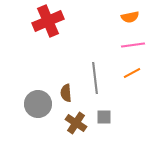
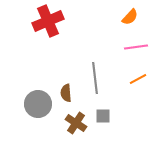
orange semicircle: rotated 36 degrees counterclockwise
pink line: moved 3 px right, 2 px down
orange line: moved 6 px right, 6 px down
gray square: moved 1 px left, 1 px up
